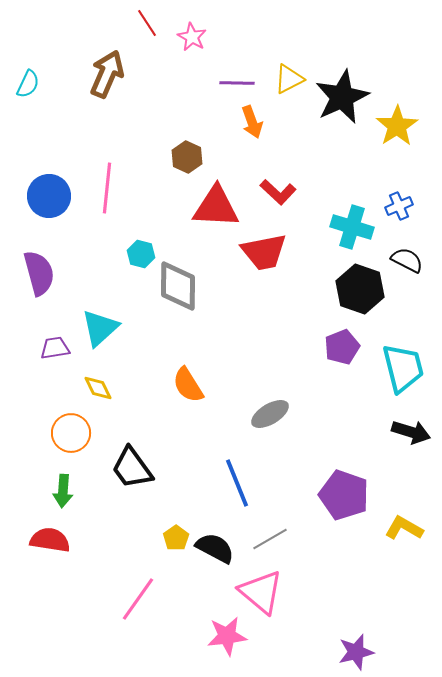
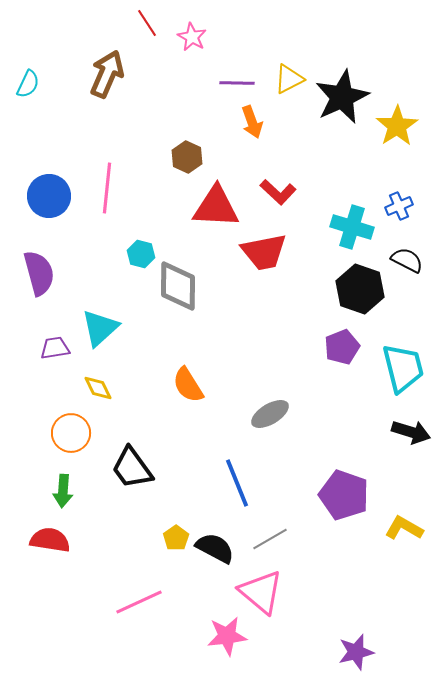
pink line at (138, 599): moved 1 px right, 3 px down; rotated 30 degrees clockwise
